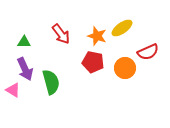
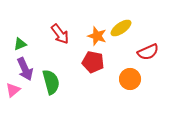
yellow ellipse: moved 1 px left
red arrow: moved 1 px left
green triangle: moved 4 px left, 2 px down; rotated 24 degrees counterclockwise
orange circle: moved 5 px right, 11 px down
pink triangle: rotated 49 degrees clockwise
